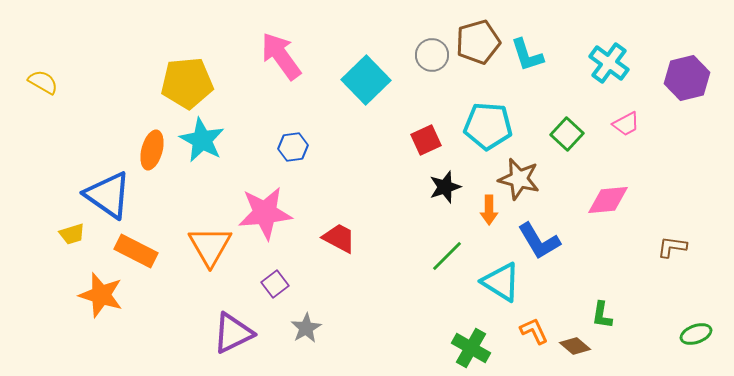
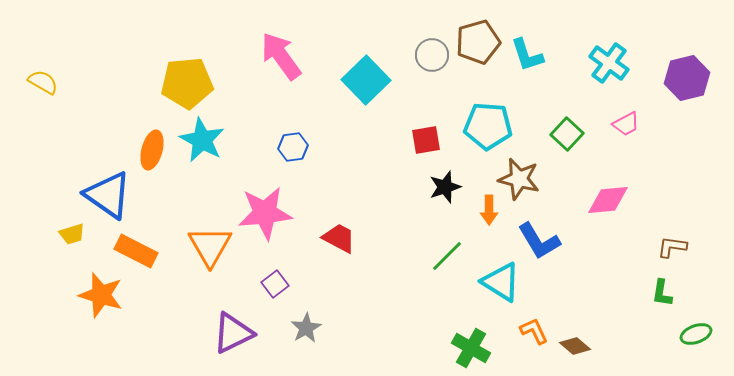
red square: rotated 16 degrees clockwise
green L-shape: moved 60 px right, 22 px up
